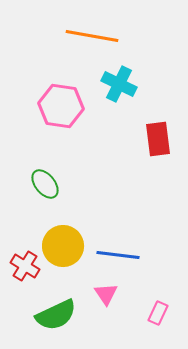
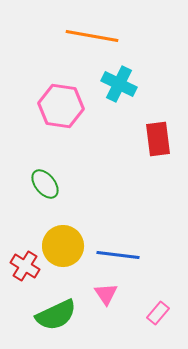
pink rectangle: rotated 15 degrees clockwise
